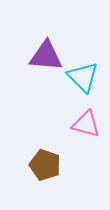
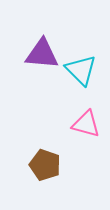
purple triangle: moved 4 px left, 2 px up
cyan triangle: moved 2 px left, 7 px up
